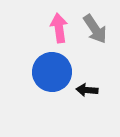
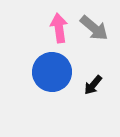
gray arrow: moved 1 px left, 1 px up; rotated 16 degrees counterclockwise
black arrow: moved 6 px right, 5 px up; rotated 55 degrees counterclockwise
